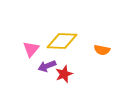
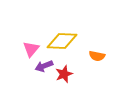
orange semicircle: moved 5 px left, 6 px down
purple arrow: moved 3 px left
